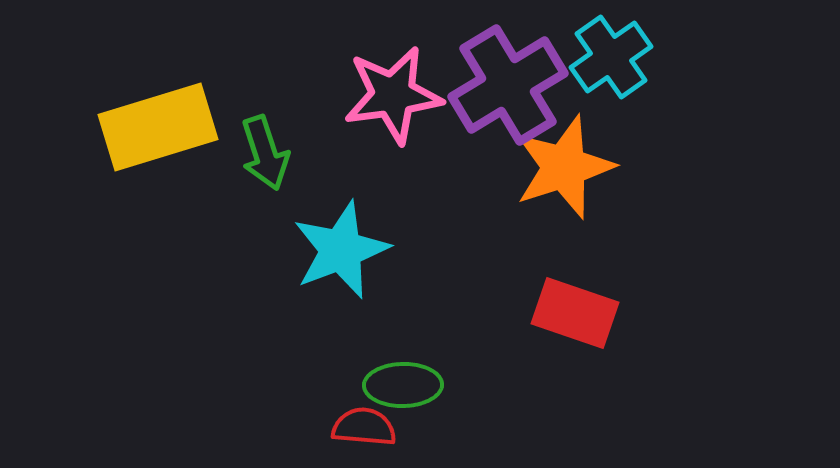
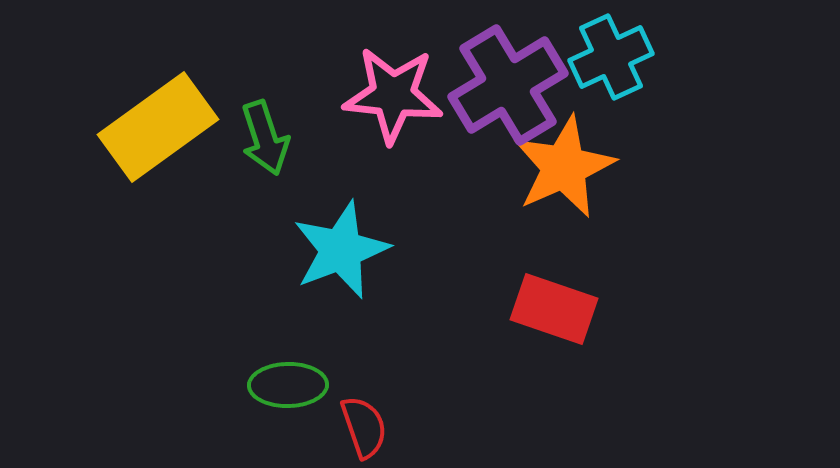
cyan cross: rotated 10 degrees clockwise
pink star: rotated 14 degrees clockwise
yellow rectangle: rotated 19 degrees counterclockwise
green arrow: moved 15 px up
orange star: rotated 6 degrees counterclockwise
red rectangle: moved 21 px left, 4 px up
green ellipse: moved 115 px left
red semicircle: rotated 66 degrees clockwise
